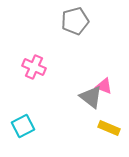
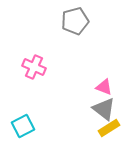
pink triangle: moved 1 px down
gray triangle: moved 13 px right, 12 px down
yellow rectangle: rotated 55 degrees counterclockwise
